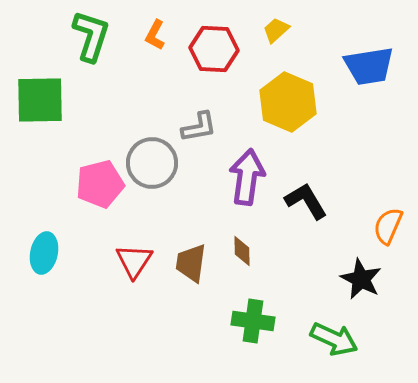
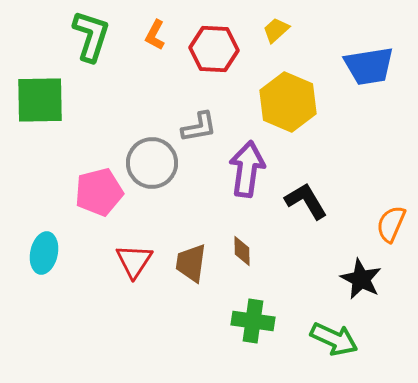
purple arrow: moved 8 px up
pink pentagon: moved 1 px left, 8 px down
orange semicircle: moved 3 px right, 2 px up
